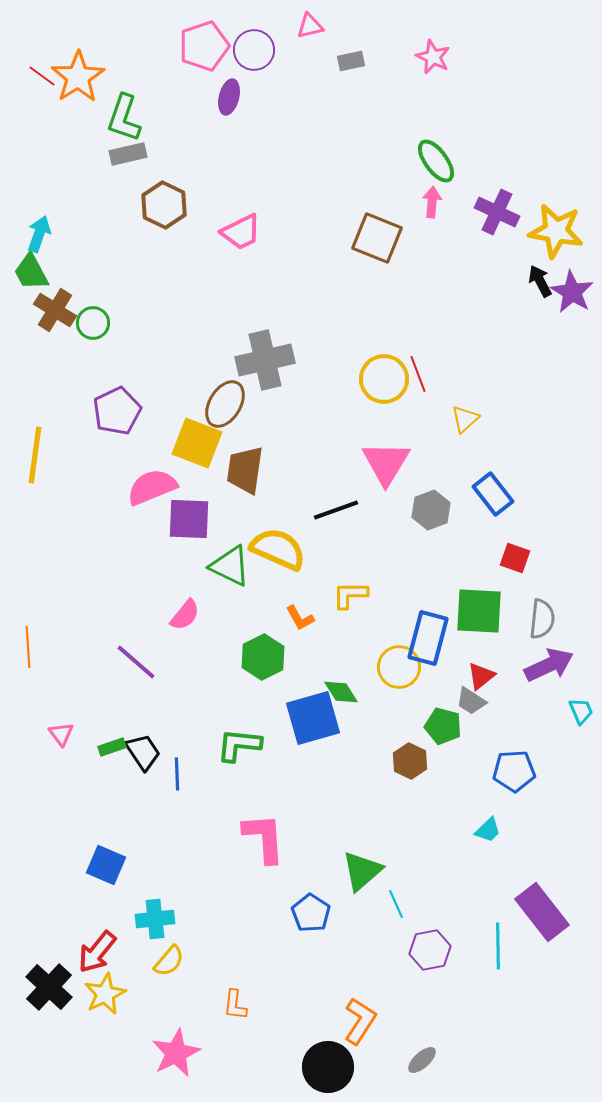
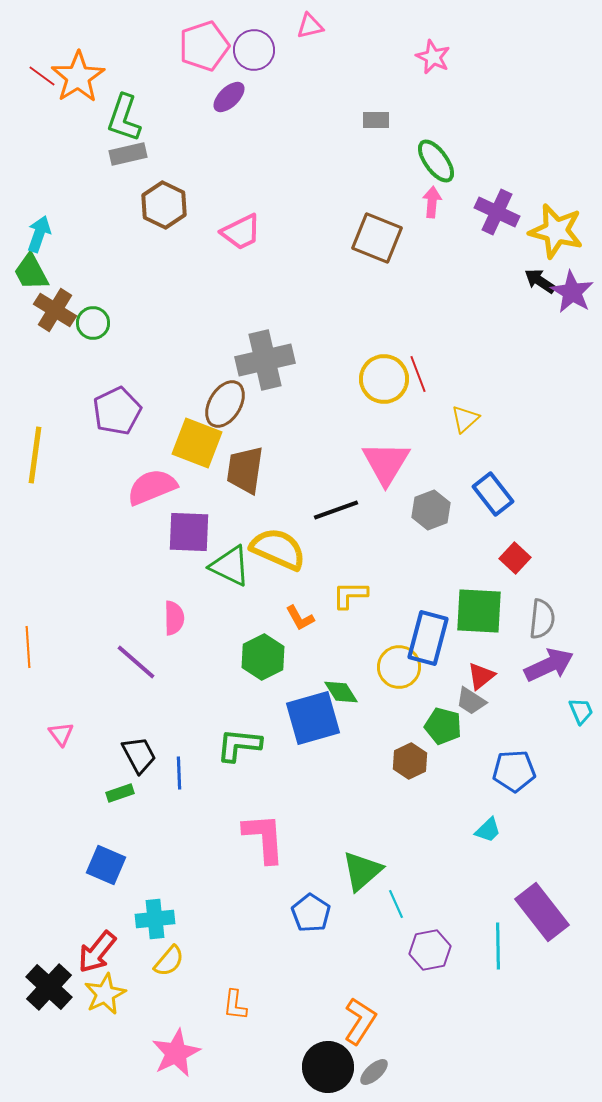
gray rectangle at (351, 61): moved 25 px right, 59 px down; rotated 12 degrees clockwise
purple ellipse at (229, 97): rotated 32 degrees clockwise
yellow star at (556, 231): rotated 4 degrees clockwise
black arrow at (540, 281): rotated 28 degrees counterclockwise
purple square at (189, 519): moved 13 px down
red square at (515, 558): rotated 24 degrees clockwise
pink semicircle at (185, 615): moved 11 px left, 3 px down; rotated 40 degrees counterclockwise
green rectangle at (112, 747): moved 8 px right, 46 px down
black trapezoid at (143, 752): moved 4 px left, 3 px down; rotated 6 degrees clockwise
brown hexagon at (410, 761): rotated 8 degrees clockwise
blue line at (177, 774): moved 2 px right, 1 px up
gray ellipse at (422, 1060): moved 48 px left, 12 px down
